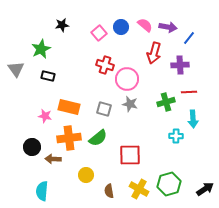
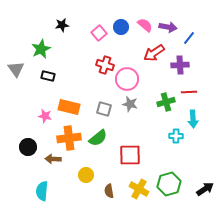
red arrow: rotated 40 degrees clockwise
black circle: moved 4 px left
